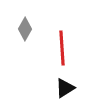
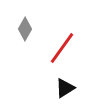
red line: rotated 40 degrees clockwise
